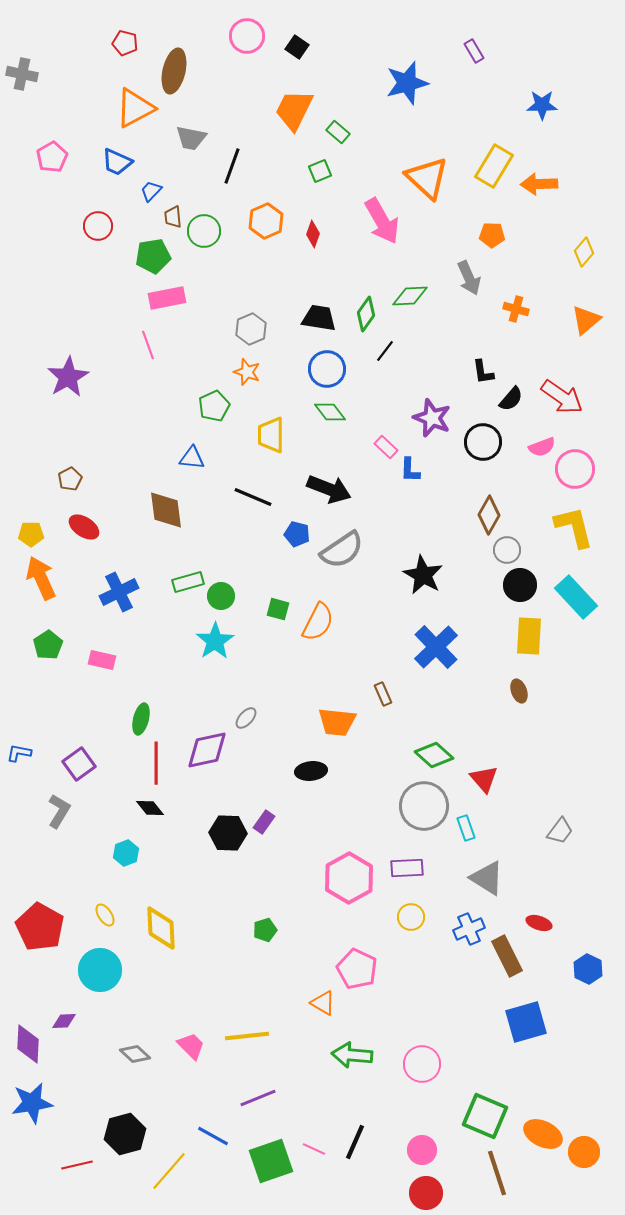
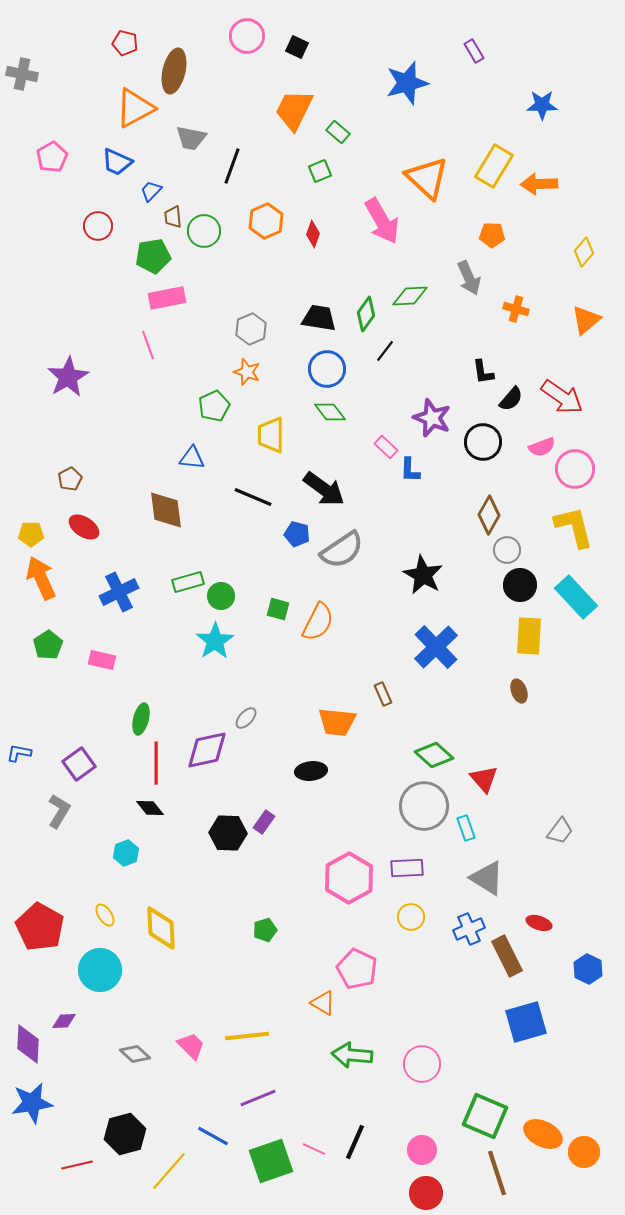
black square at (297, 47): rotated 10 degrees counterclockwise
black arrow at (329, 489): moved 5 px left; rotated 15 degrees clockwise
